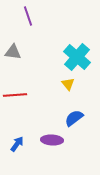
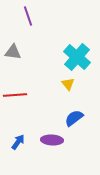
blue arrow: moved 1 px right, 2 px up
